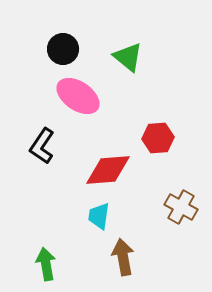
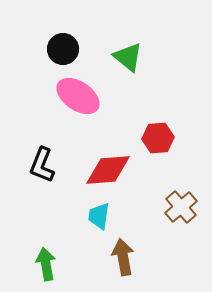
black L-shape: moved 19 px down; rotated 12 degrees counterclockwise
brown cross: rotated 20 degrees clockwise
